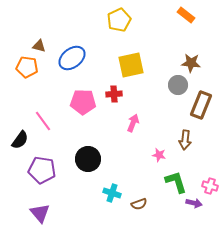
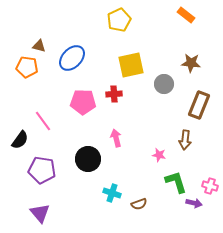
blue ellipse: rotated 8 degrees counterclockwise
gray circle: moved 14 px left, 1 px up
brown rectangle: moved 2 px left
pink arrow: moved 17 px left, 15 px down; rotated 36 degrees counterclockwise
